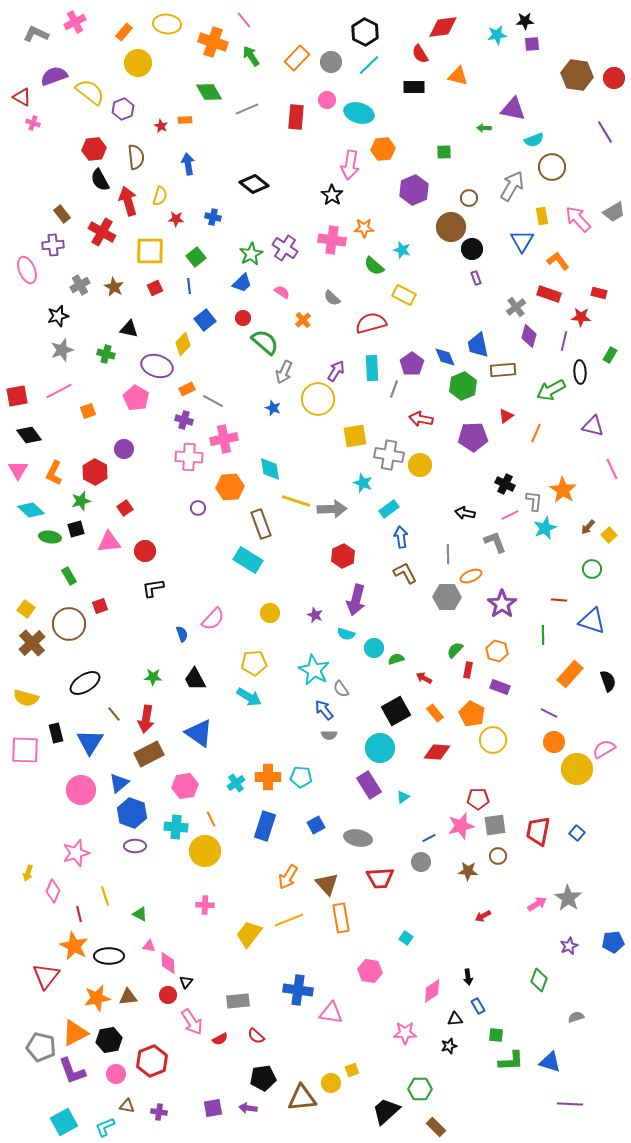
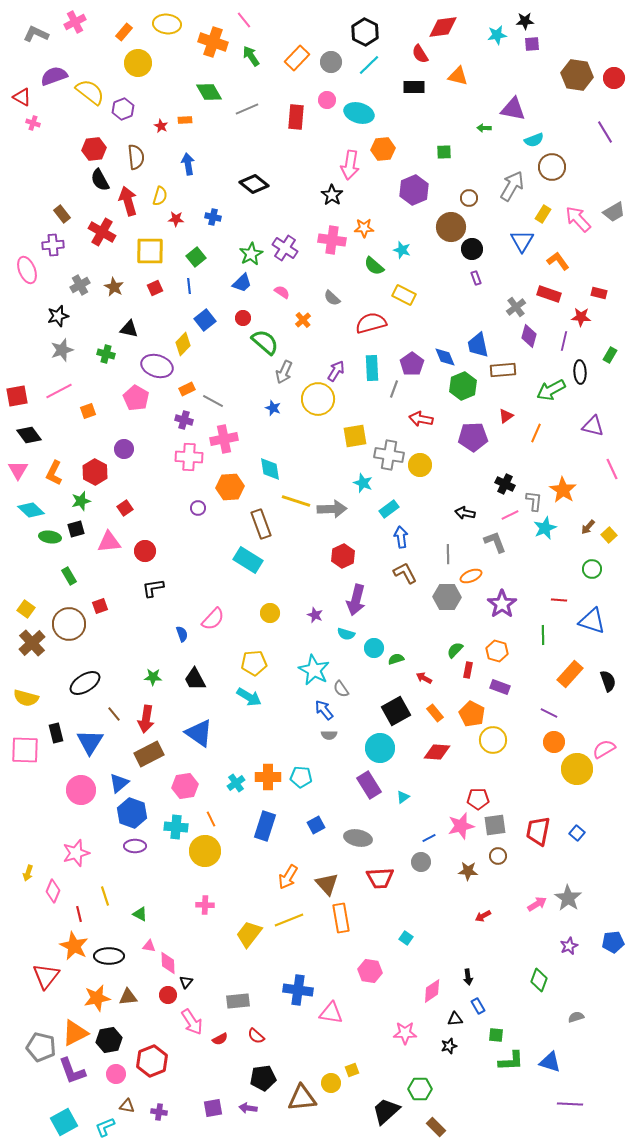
yellow rectangle at (542, 216): moved 1 px right, 2 px up; rotated 42 degrees clockwise
